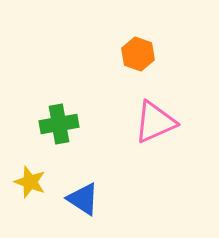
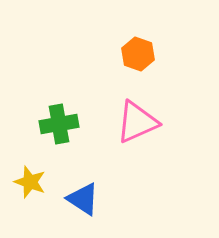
pink triangle: moved 18 px left
